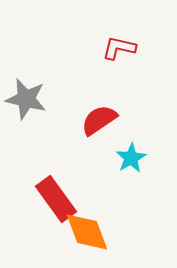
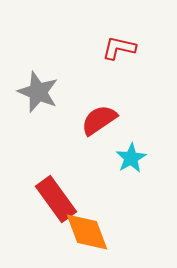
gray star: moved 12 px right, 7 px up; rotated 9 degrees clockwise
